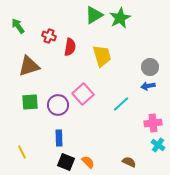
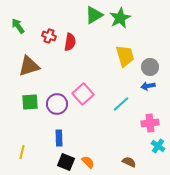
red semicircle: moved 5 px up
yellow trapezoid: moved 23 px right
purple circle: moved 1 px left, 1 px up
pink cross: moved 3 px left
cyan cross: moved 1 px down
yellow line: rotated 40 degrees clockwise
